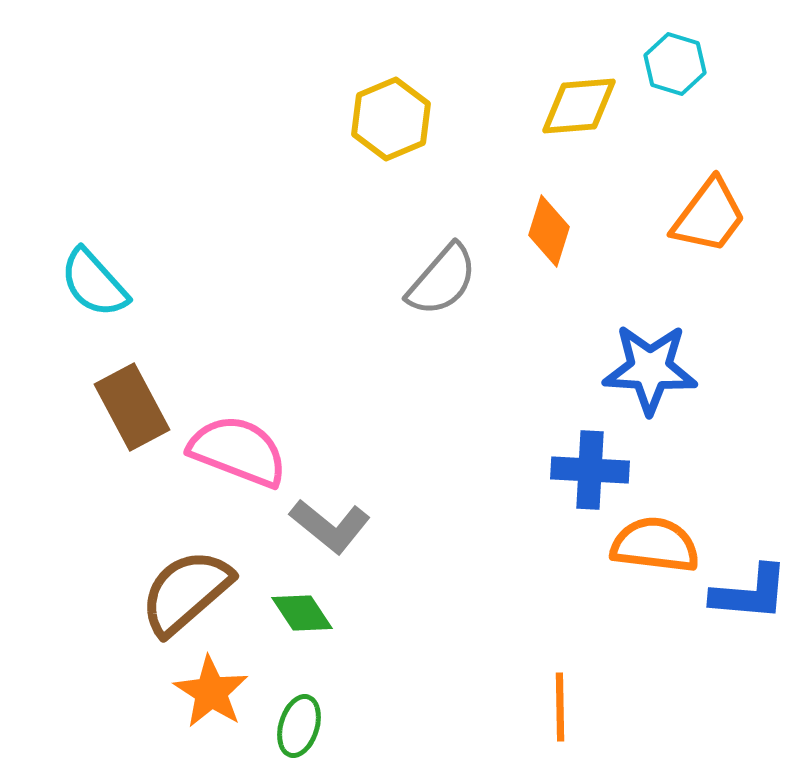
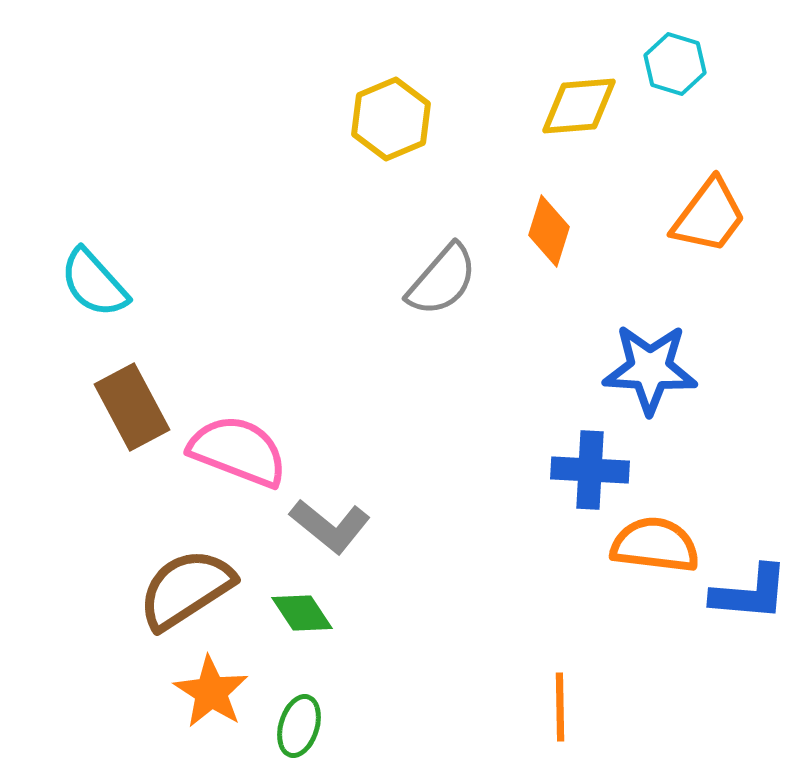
brown semicircle: moved 3 px up; rotated 8 degrees clockwise
